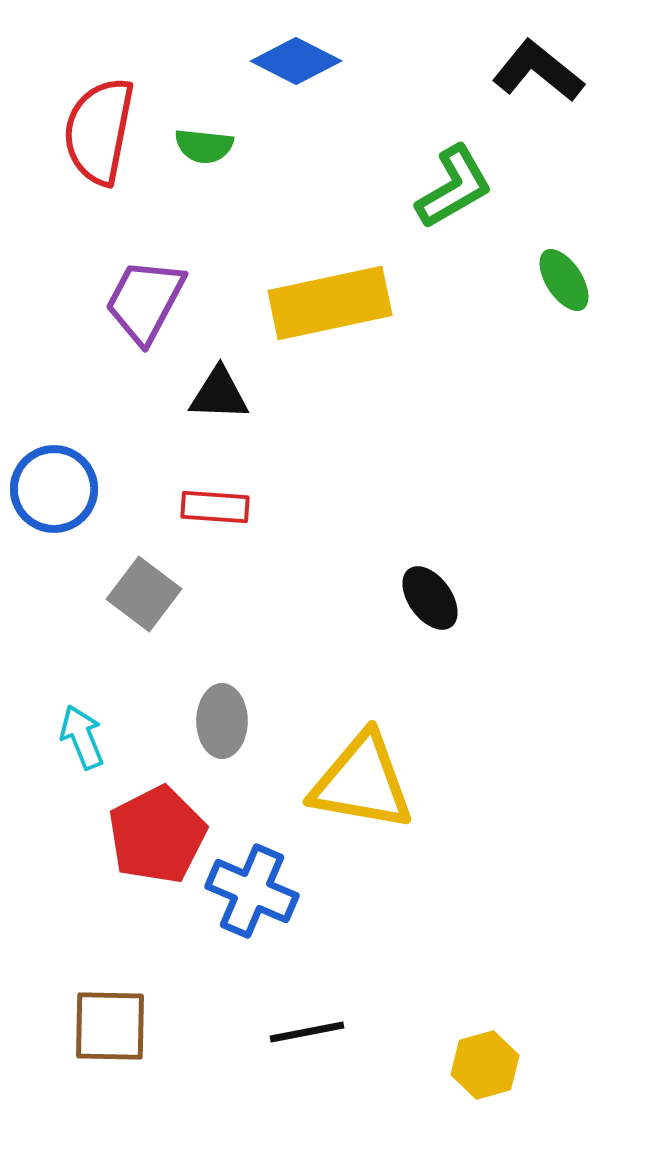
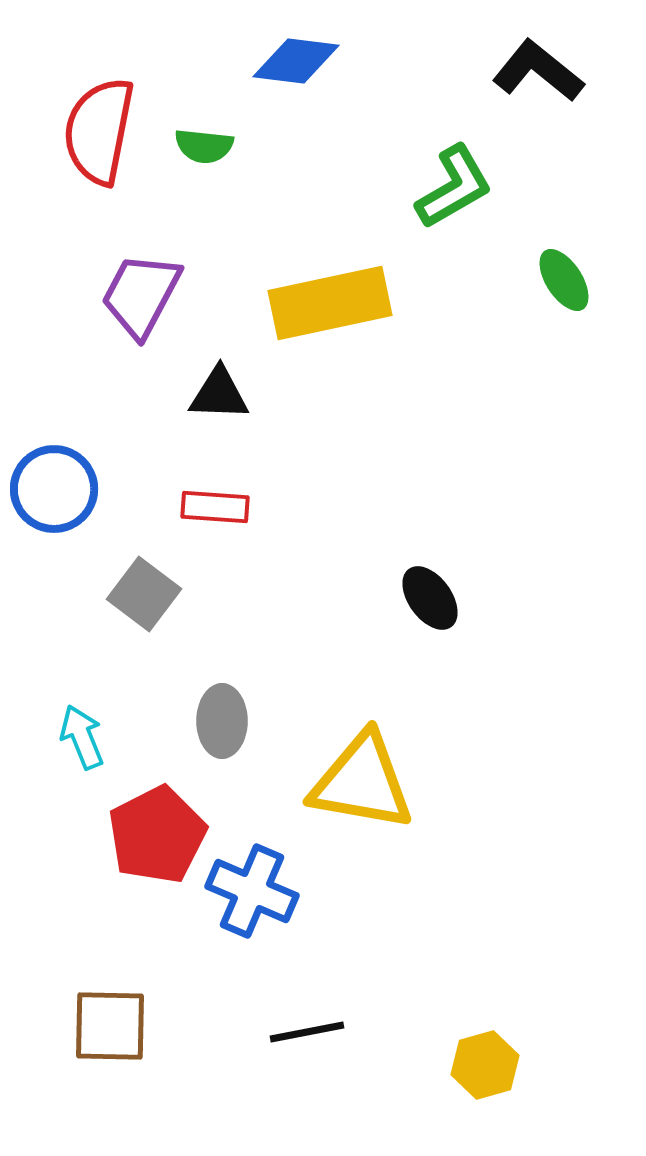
blue diamond: rotated 20 degrees counterclockwise
purple trapezoid: moved 4 px left, 6 px up
